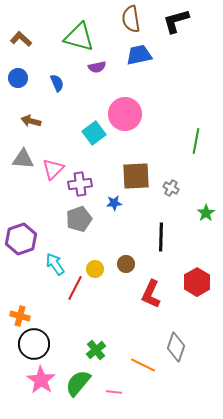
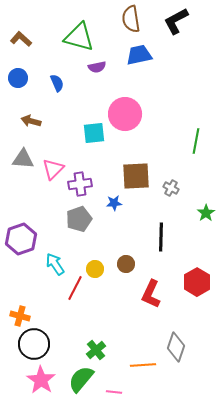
black L-shape: rotated 12 degrees counterclockwise
cyan square: rotated 30 degrees clockwise
orange line: rotated 30 degrees counterclockwise
green semicircle: moved 3 px right, 4 px up
